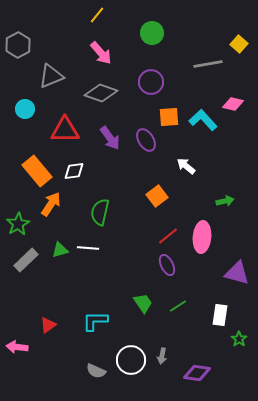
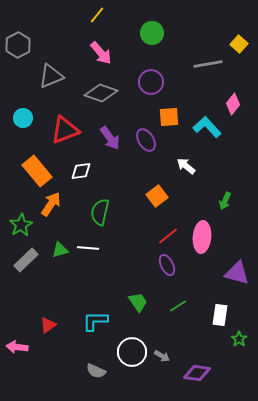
pink diamond at (233, 104): rotated 65 degrees counterclockwise
cyan circle at (25, 109): moved 2 px left, 9 px down
cyan L-shape at (203, 120): moved 4 px right, 7 px down
red triangle at (65, 130): rotated 20 degrees counterclockwise
white diamond at (74, 171): moved 7 px right
green arrow at (225, 201): rotated 126 degrees clockwise
green star at (18, 224): moved 3 px right, 1 px down
green trapezoid at (143, 303): moved 5 px left, 1 px up
gray arrow at (162, 356): rotated 70 degrees counterclockwise
white circle at (131, 360): moved 1 px right, 8 px up
